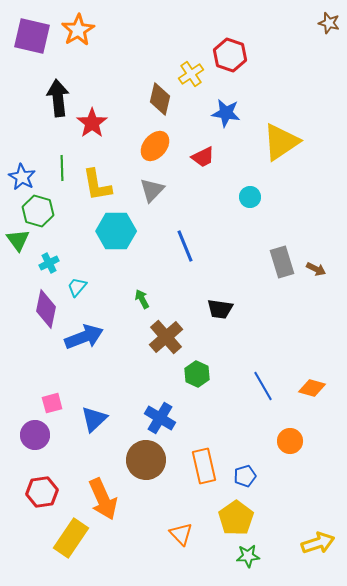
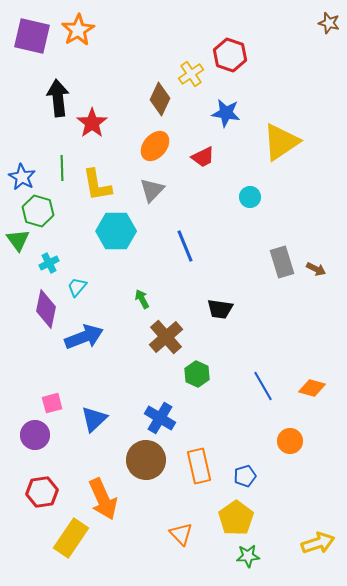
brown diamond at (160, 99): rotated 12 degrees clockwise
orange rectangle at (204, 466): moved 5 px left
